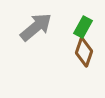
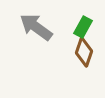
gray arrow: rotated 104 degrees counterclockwise
